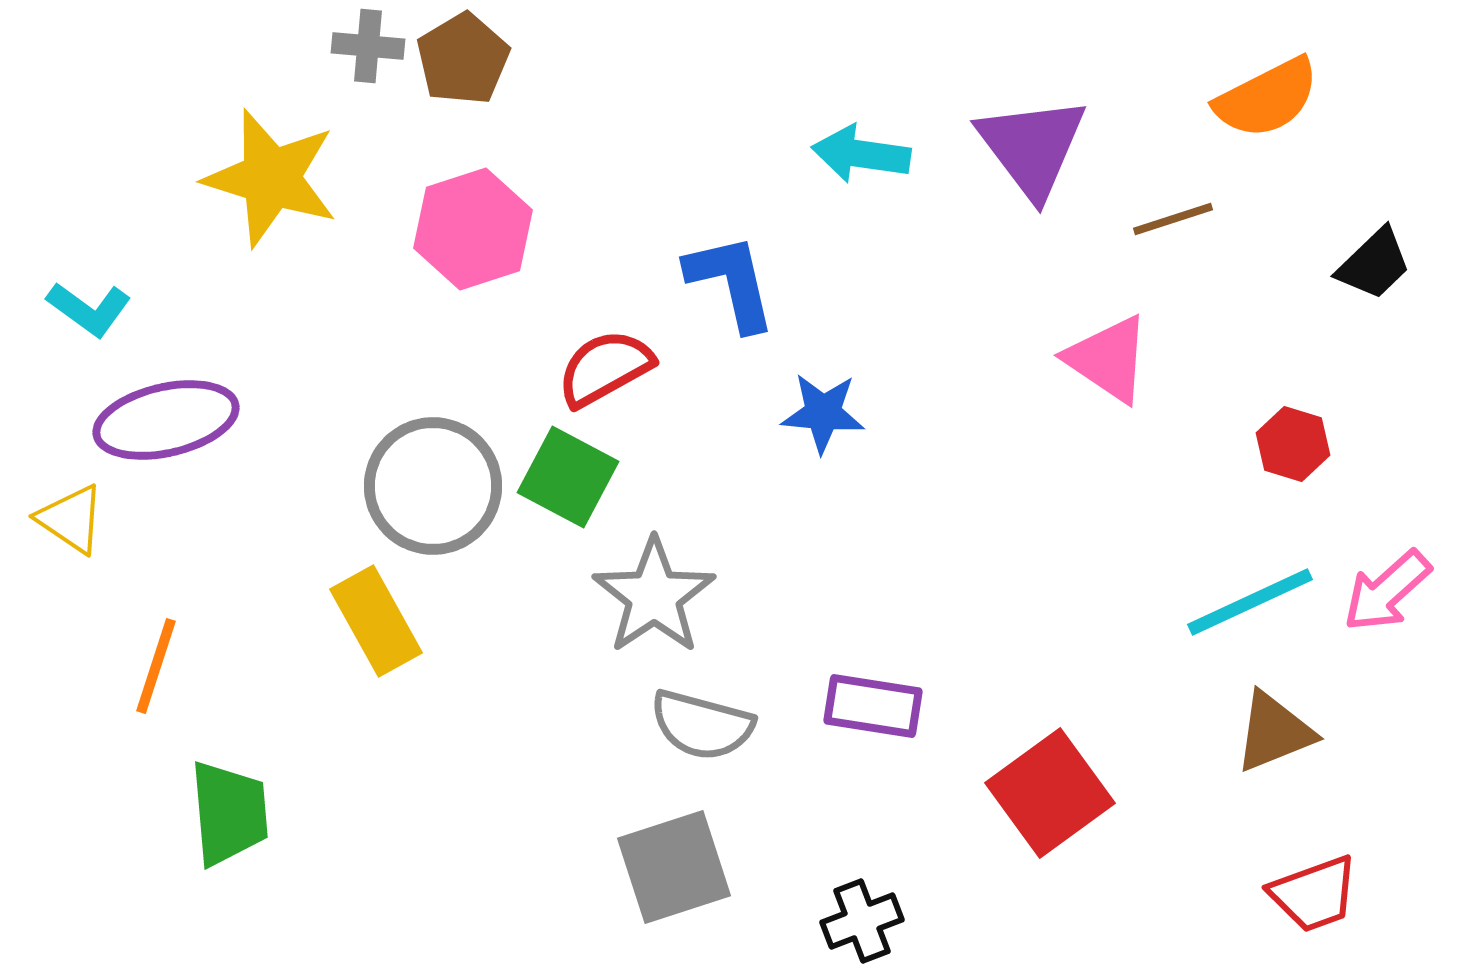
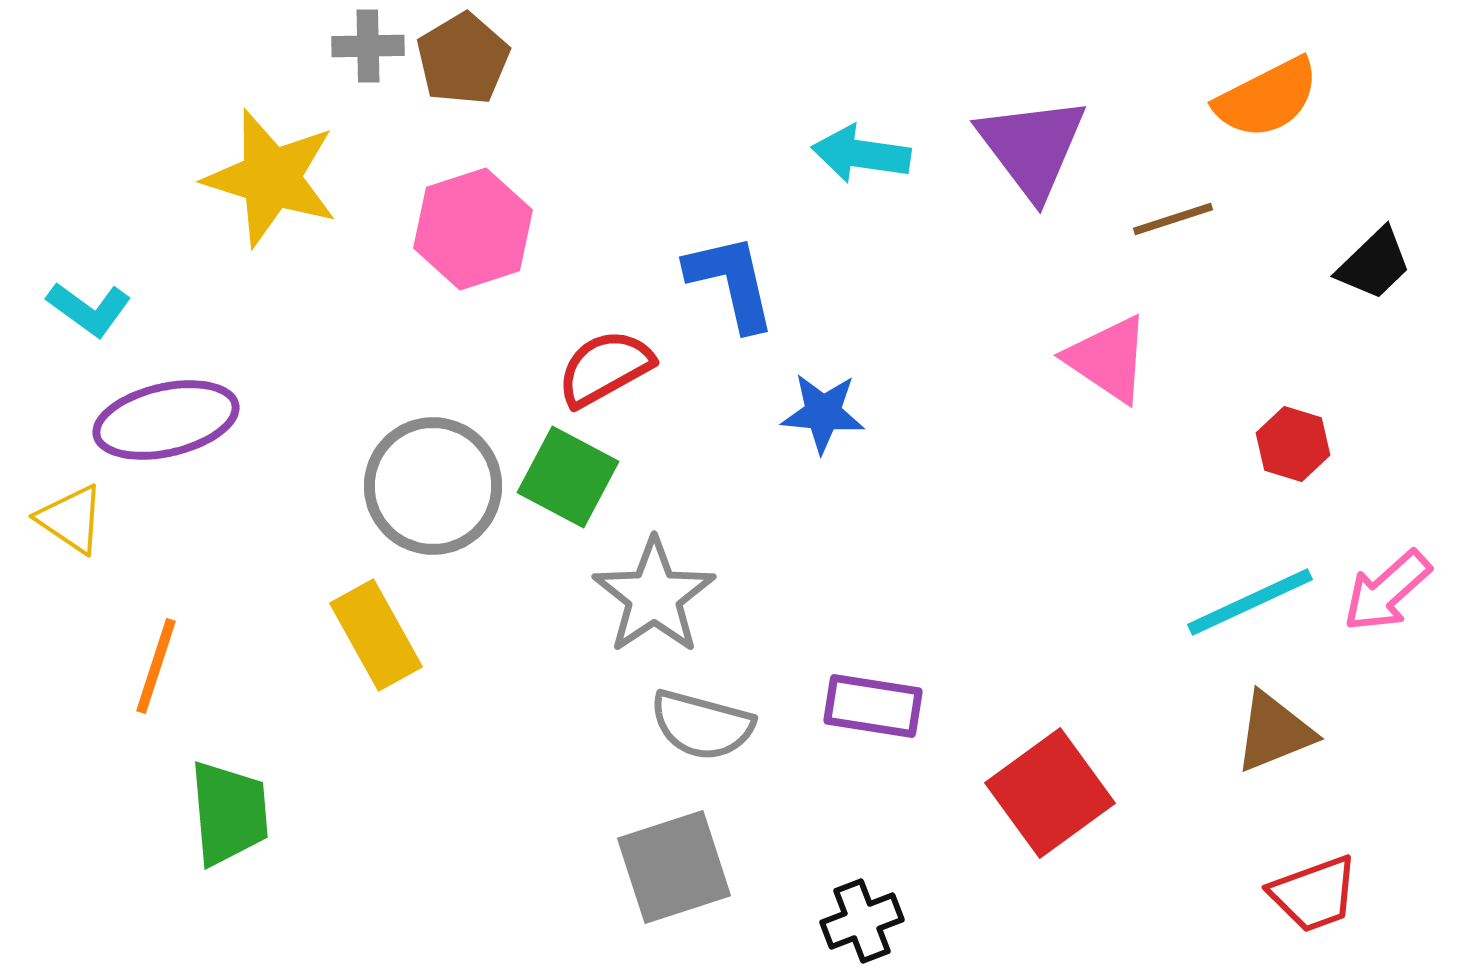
gray cross: rotated 6 degrees counterclockwise
yellow rectangle: moved 14 px down
